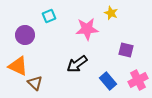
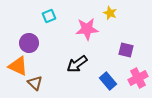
yellow star: moved 1 px left
purple circle: moved 4 px right, 8 px down
pink cross: moved 2 px up
